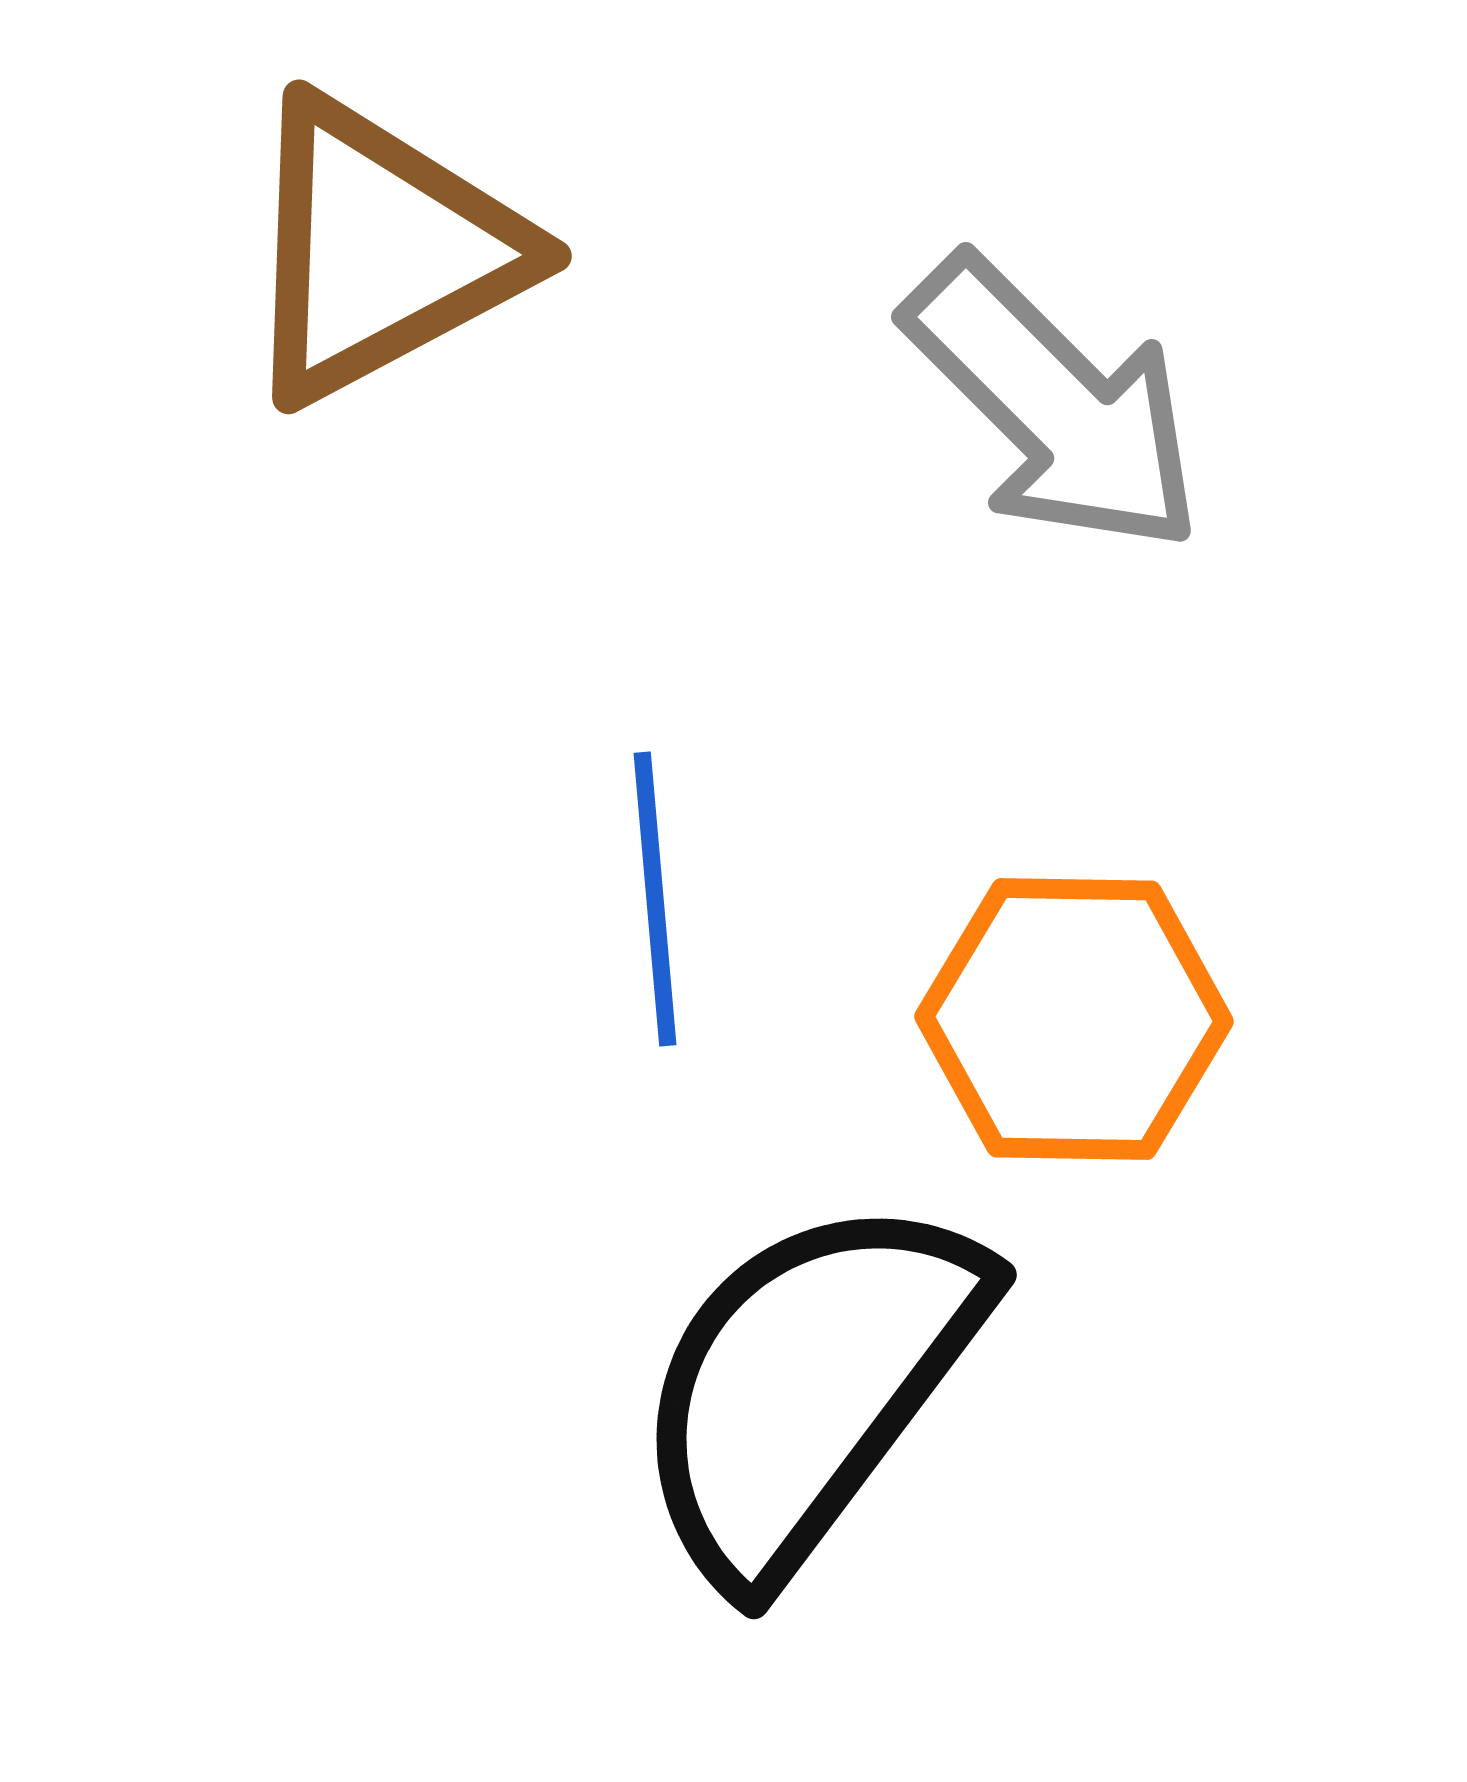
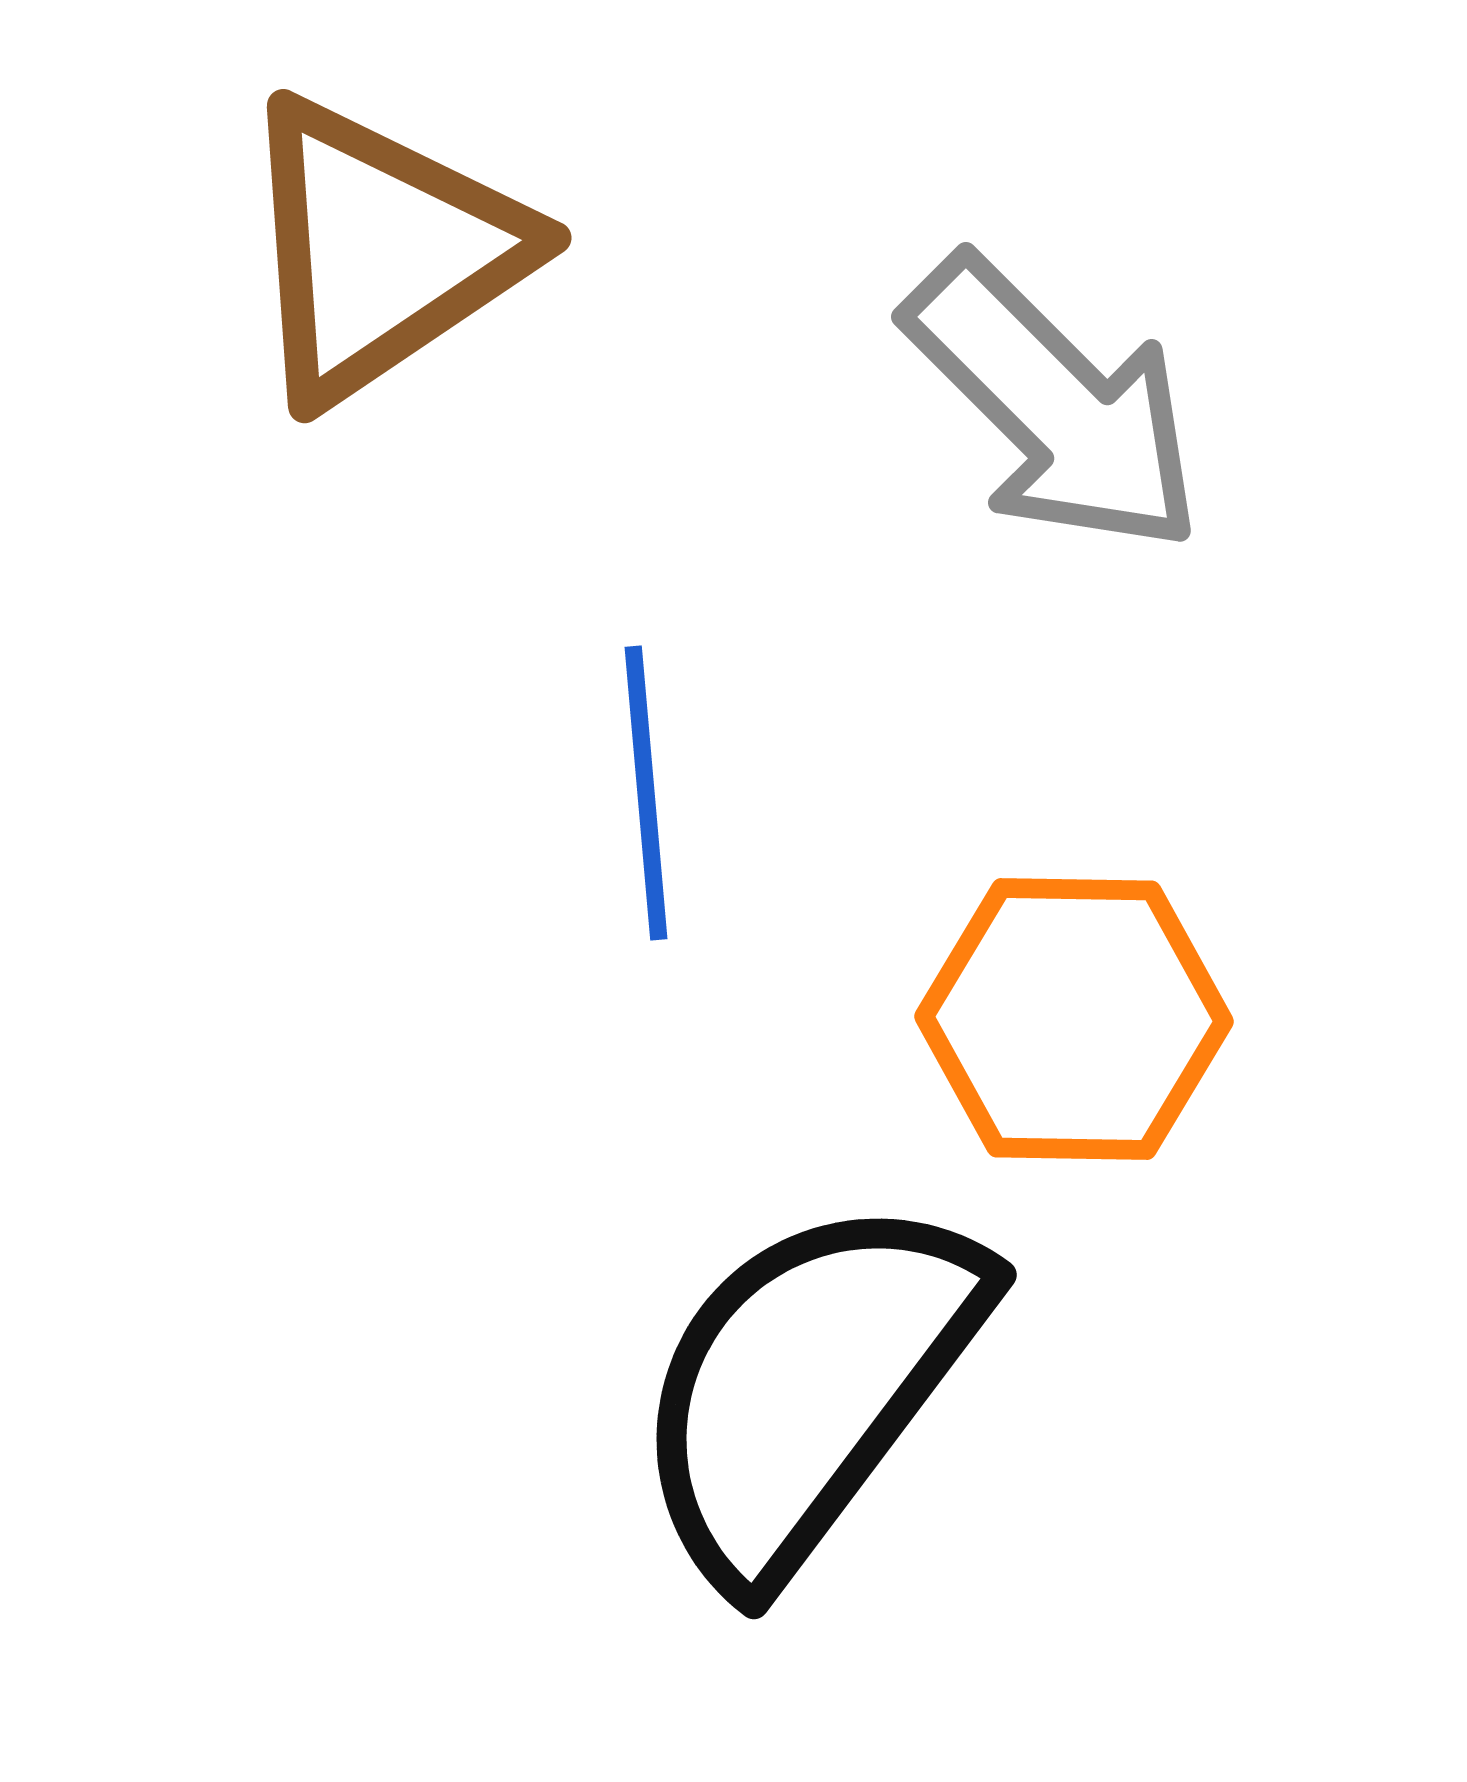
brown triangle: rotated 6 degrees counterclockwise
blue line: moved 9 px left, 106 px up
